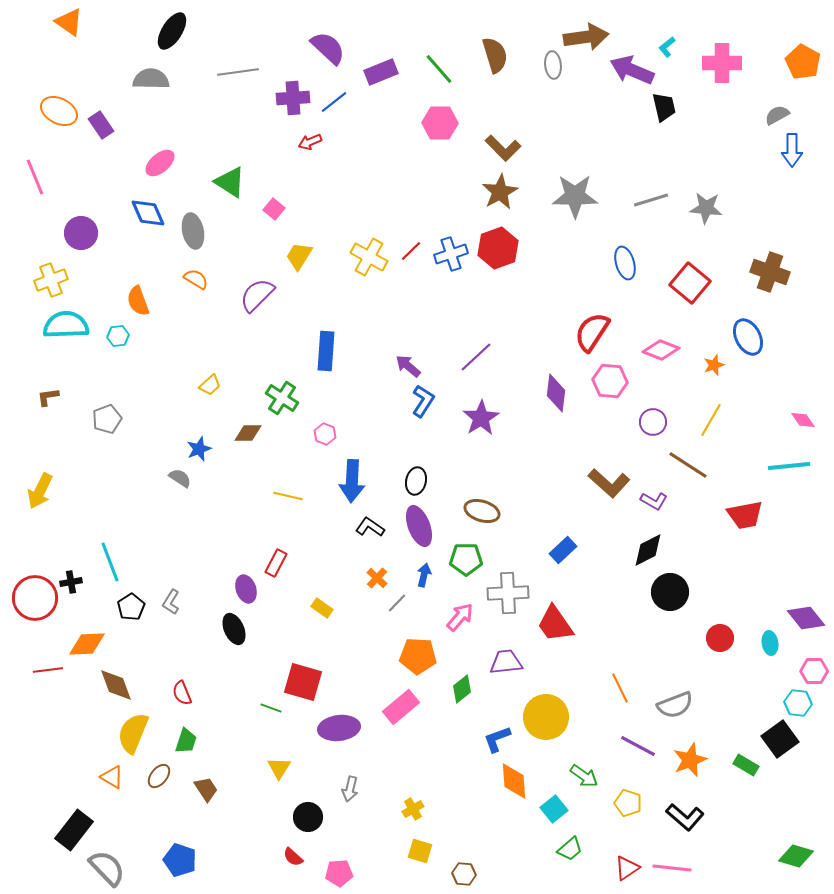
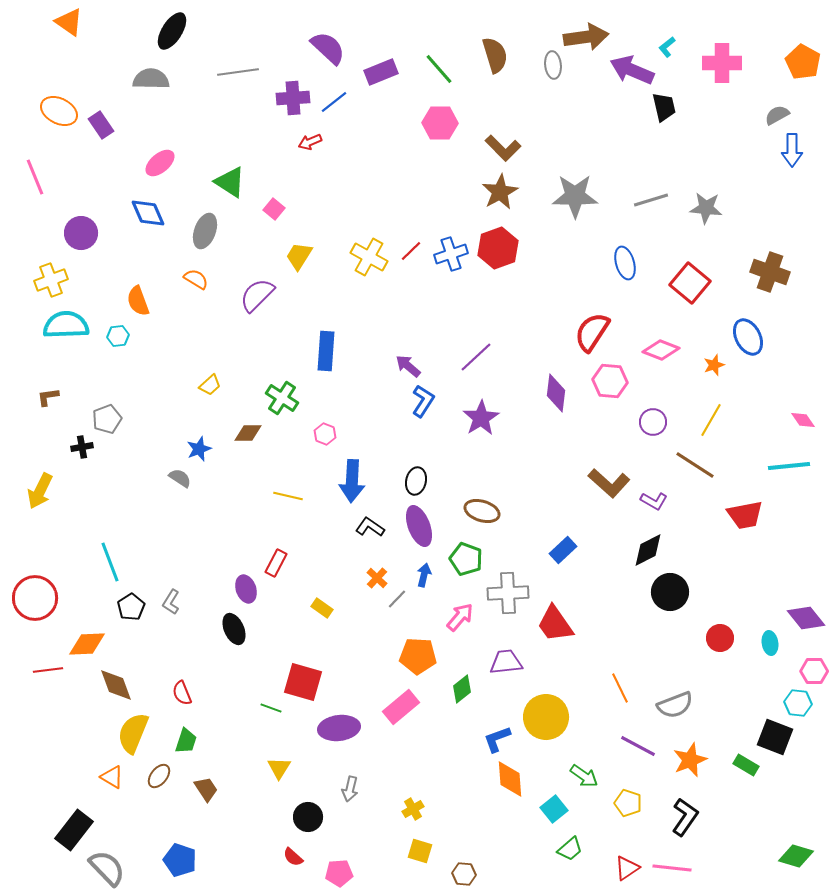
gray ellipse at (193, 231): moved 12 px right; rotated 32 degrees clockwise
brown line at (688, 465): moved 7 px right
green pentagon at (466, 559): rotated 20 degrees clockwise
black cross at (71, 582): moved 11 px right, 135 px up
gray line at (397, 603): moved 4 px up
black square at (780, 739): moved 5 px left, 2 px up; rotated 33 degrees counterclockwise
orange diamond at (514, 781): moved 4 px left, 2 px up
black L-shape at (685, 817): rotated 96 degrees counterclockwise
